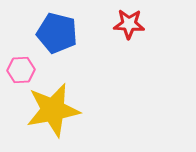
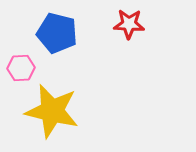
pink hexagon: moved 2 px up
yellow star: moved 1 px left, 1 px down; rotated 24 degrees clockwise
